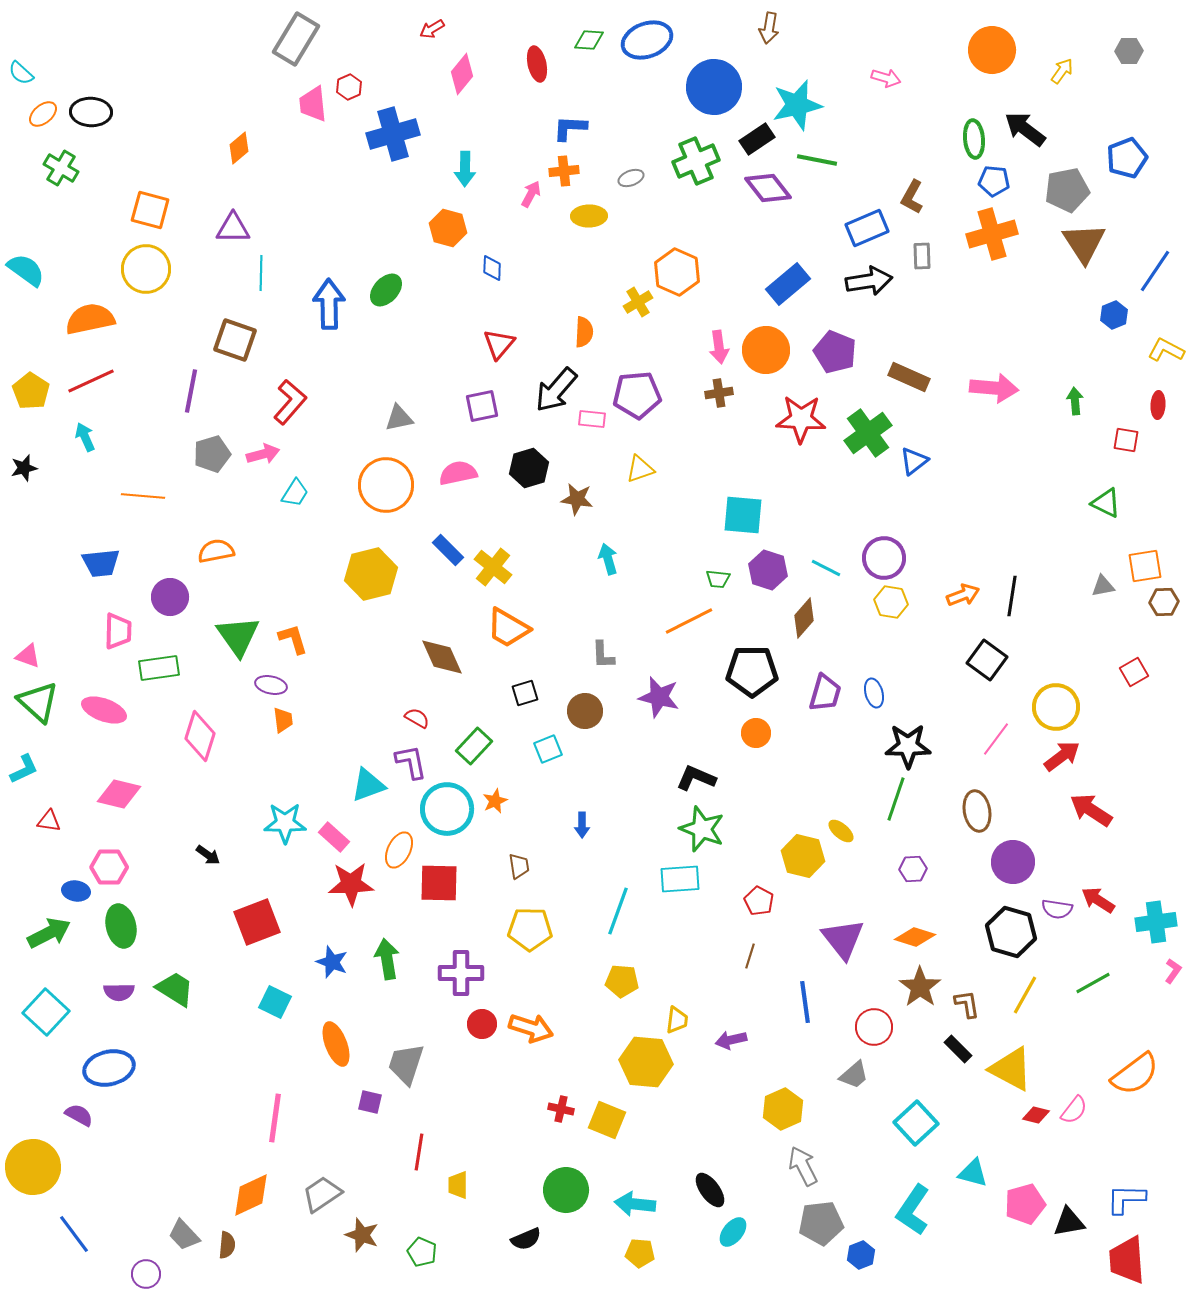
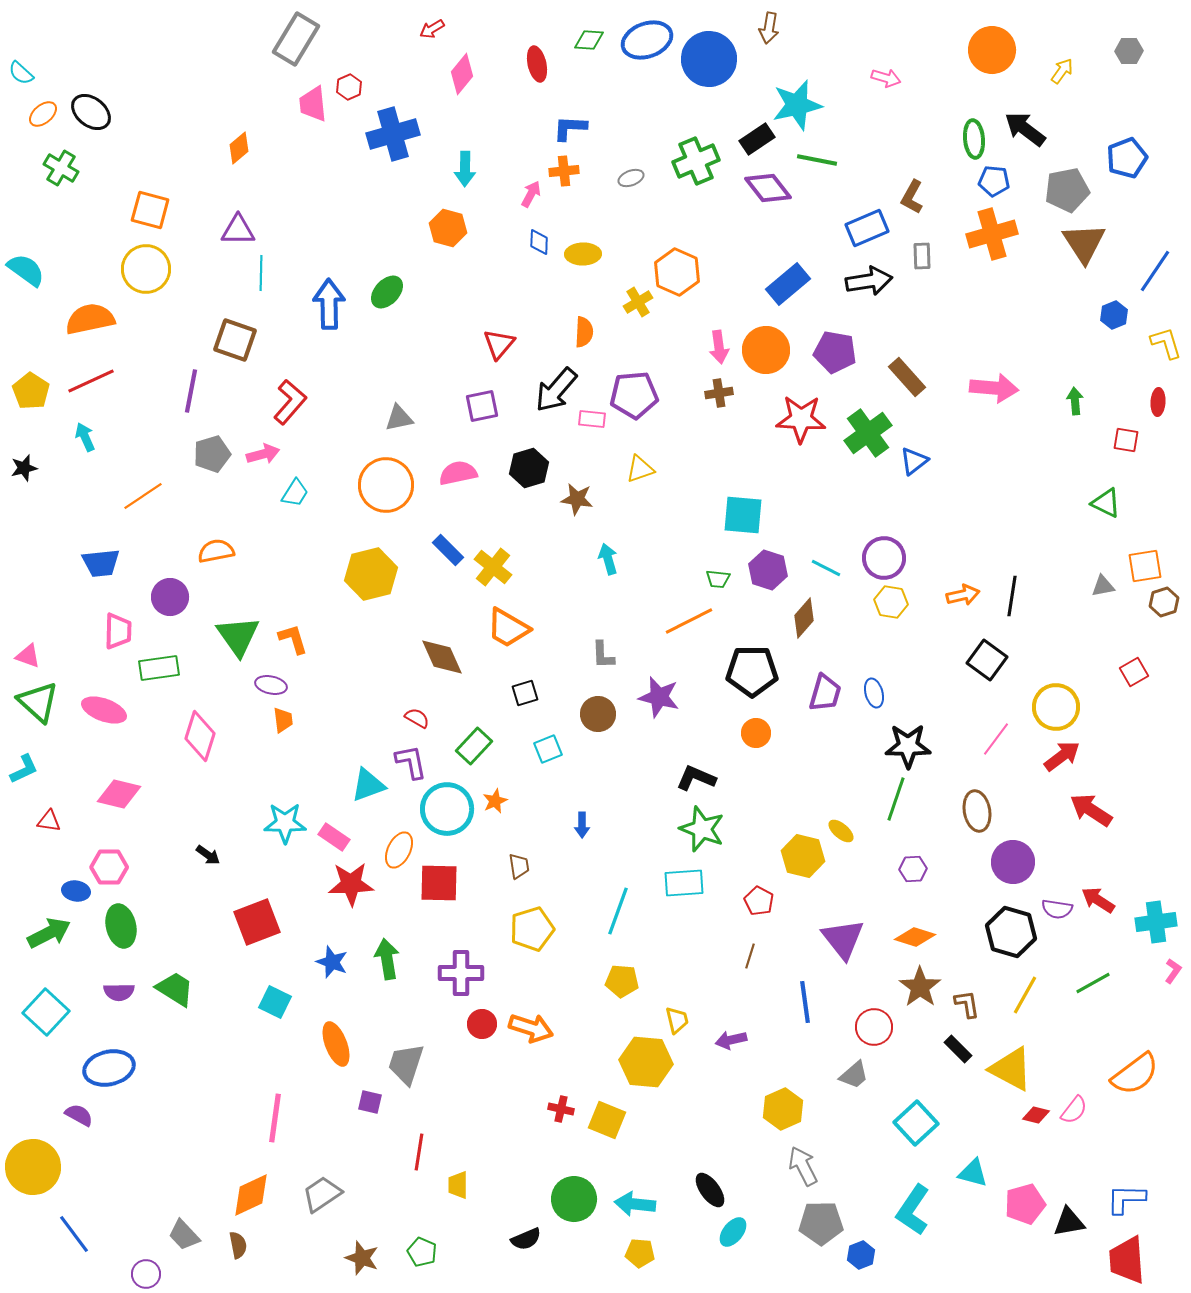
blue circle at (714, 87): moved 5 px left, 28 px up
black ellipse at (91, 112): rotated 36 degrees clockwise
yellow ellipse at (589, 216): moved 6 px left, 38 px down
purple triangle at (233, 228): moved 5 px right, 2 px down
blue diamond at (492, 268): moved 47 px right, 26 px up
green ellipse at (386, 290): moved 1 px right, 2 px down
yellow L-shape at (1166, 350): moved 7 px up; rotated 45 degrees clockwise
purple pentagon at (835, 352): rotated 12 degrees counterclockwise
brown rectangle at (909, 377): moved 2 px left; rotated 24 degrees clockwise
purple pentagon at (637, 395): moved 3 px left
red ellipse at (1158, 405): moved 3 px up
orange line at (143, 496): rotated 39 degrees counterclockwise
orange arrow at (963, 595): rotated 8 degrees clockwise
brown hexagon at (1164, 602): rotated 16 degrees counterclockwise
brown circle at (585, 711): moved 13 px right, 3 px down
pink rectangle at (334, 837): rotated 8 degrees counterclockwise
cyan rectangle at (680, 879): moved 4 px right, 4 px down
yellow pentagon at (530, 929): moved 2 px right; rotated 18 degrees counterclockwise
yellow trapezoid at (677, 1020): rotated 20 degrees counterclockwise
green circle at (566, 1190): moved 8 px right, 9 px down
gray pentagon at (821, 1223): rotated 6 degrees clockwise
brown star at (362, 1235): moved 23 px down
brown semicircle at (227, 1245): moved 11 px right; rotated 16 degrees counterclockwise
